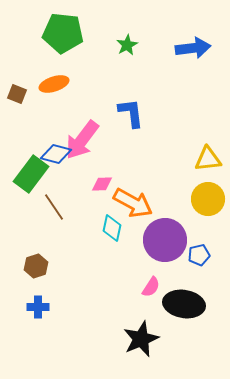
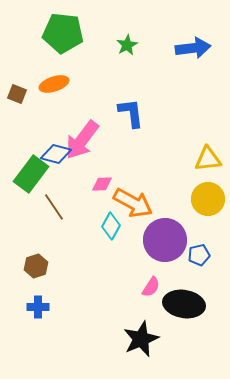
cyan diamond: moved 1 px left, 2 px up; rotated 16 degrees clockwise
